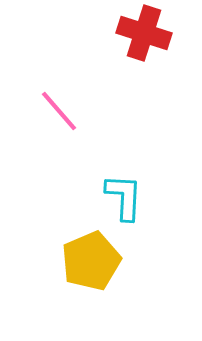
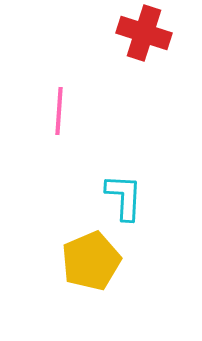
pink line: rotated 45 degrees clockwise
